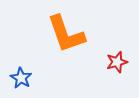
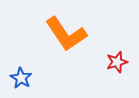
orange L-shape: rotated 15 degrees counterclockwise
